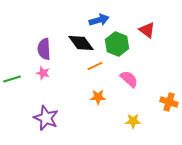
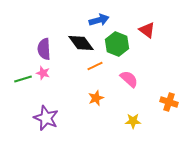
green line: moved 11 px right
orange star: moved 2 px left, 1 px down; rotated 21 degrees counterclockwise
